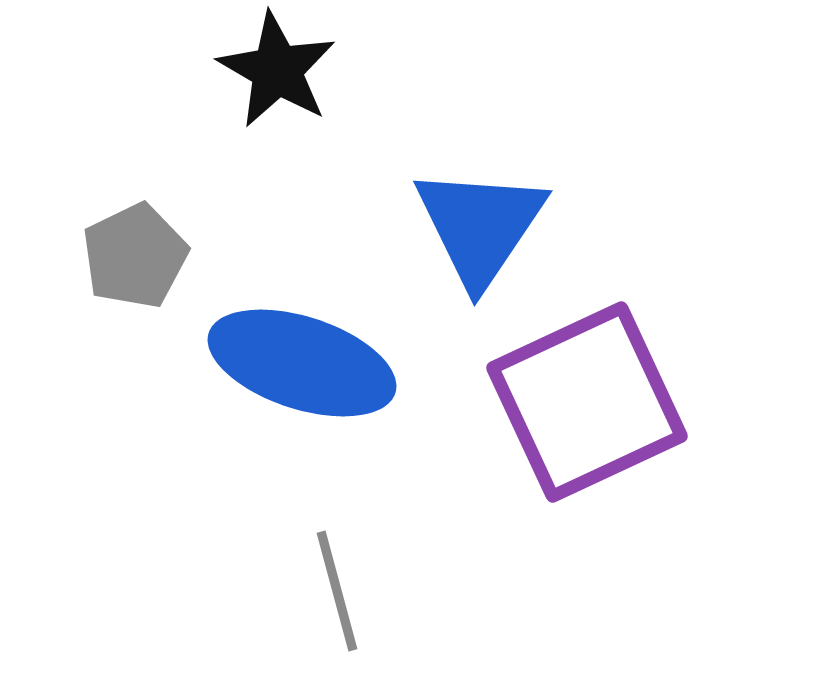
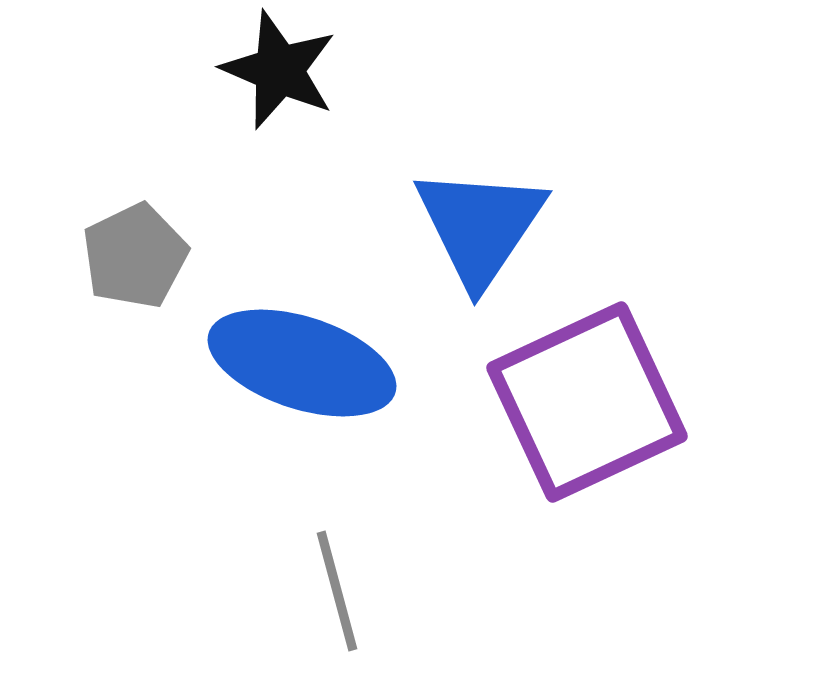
black star: moved 2 px right; rotated 7 degrees counterclockwise
